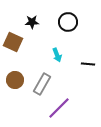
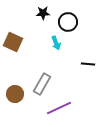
black star: moved 11 px right, 9 px up
cyan arrow: moved 1 px left, 12 px up
brown circle: moved 14 px down
purple line: rotated 20 degrees clockwise
